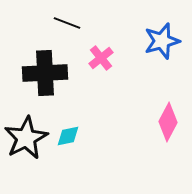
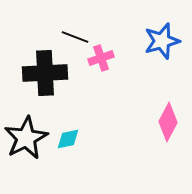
black line: moved 8 px right, 14 px down
pink cross: rotated 20 degrees clockwise
cyan diamond: moved 3 px down
